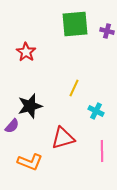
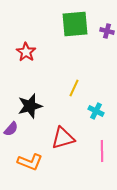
purple semicircle: moved 1 px left, 3 px down
